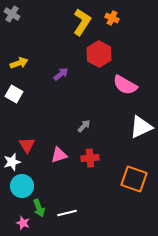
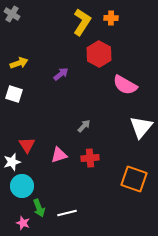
orange cross: moved 1 px left; rotated 24 degrees counterclockwise
white square: rotated 12 degrees counterclockwise
white triangle: rotated 25 degrees counterclockwise
